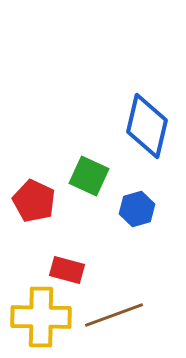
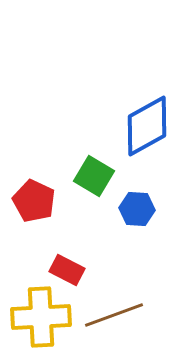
blue diamond: rotated 48 degrees clockwise
green square: moved 5 px right; rotated 6 degrees clockwise
blue hexagon: rotated 20 degrees clockwise
red rectangle: rotated 12 degrees clockwise
yellow cross: rotated 4 degrees counterclockwise
